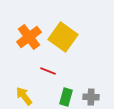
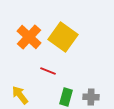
orange cross: rotated 10 degrees counterclockwise
yellow arrow: moved 4 px left, 1 px up
